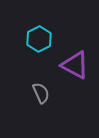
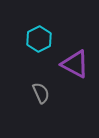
purple triangle: moved 1 px up
